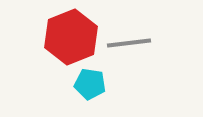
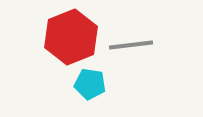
gray line: moved 2 px right, 2 px down
